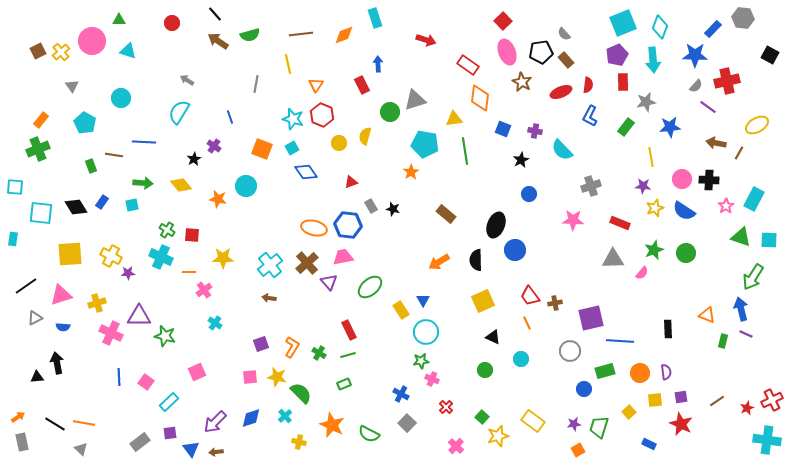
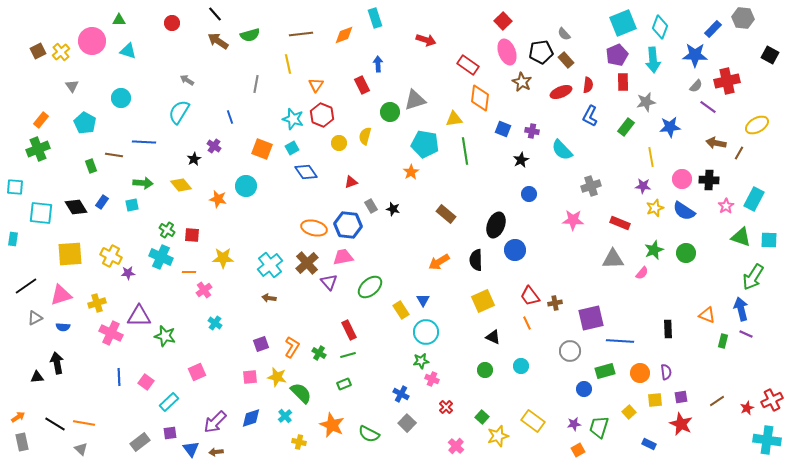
purple cross at (535, 131): moved 3 px left
cyan circle at (521, 359): moved 7 px down
